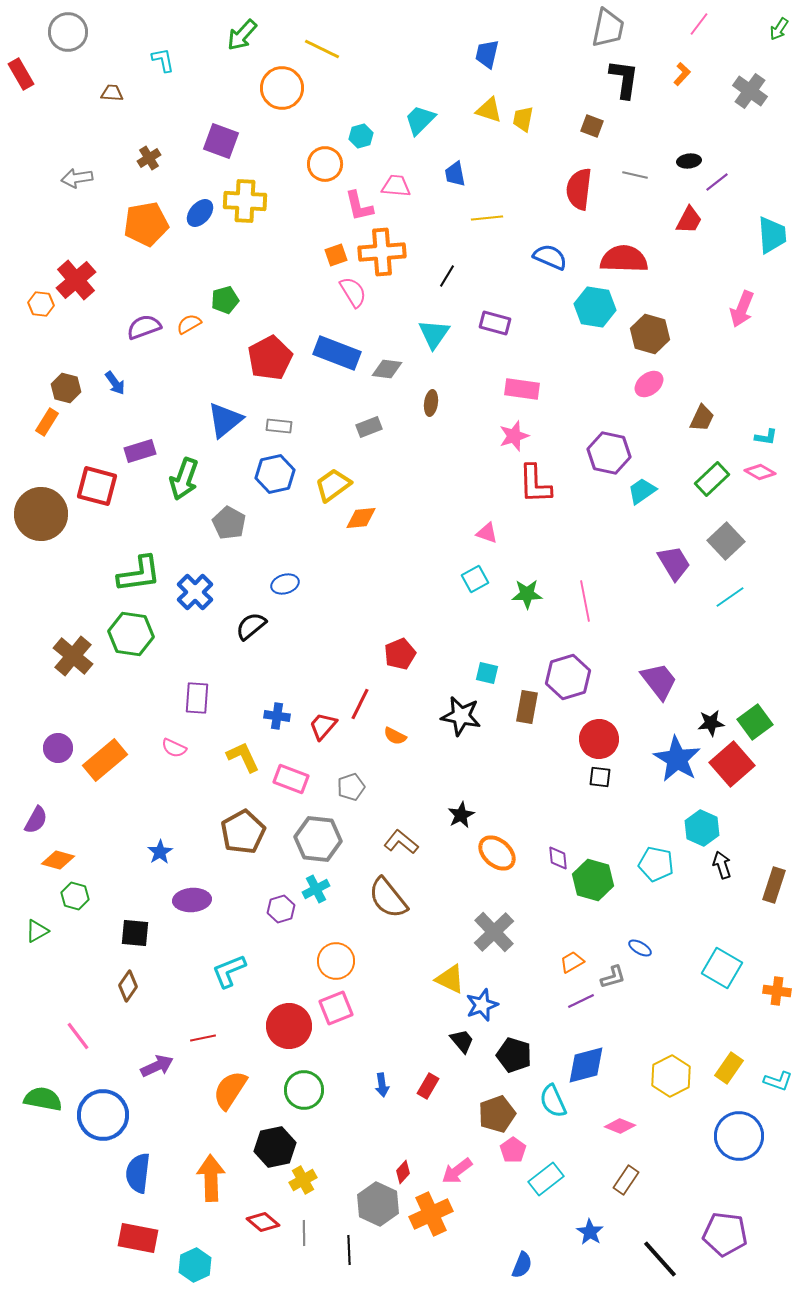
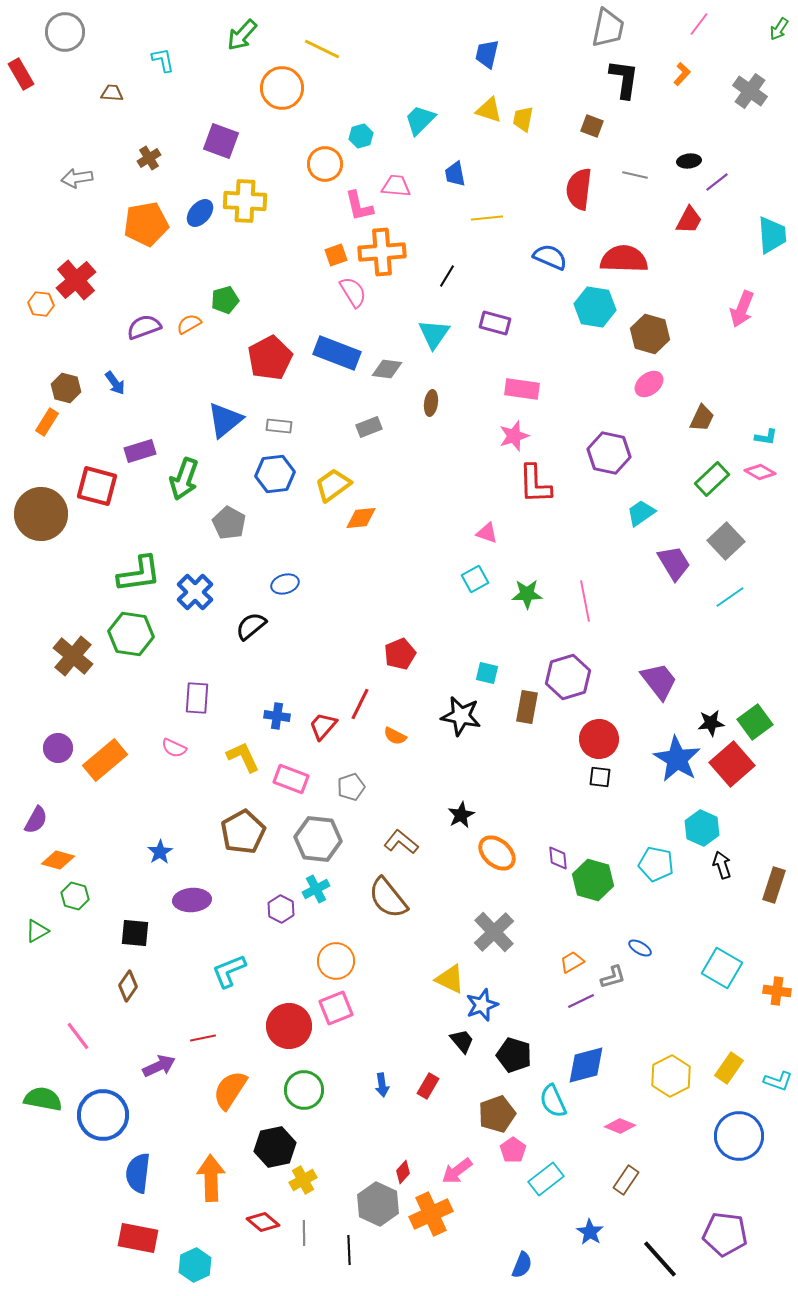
gray circle at (68, 32): moved 3 px left
blue hexagon at (275, 474): rotated 6 degrees clockwise
cyan trapezoid at (642, 491): moved 1 px left, 22 px down
purple hexagon at (281, 909): rotated 16 degrees counterclockwise
purple arrow at (157, 1066): moved 2 px right
